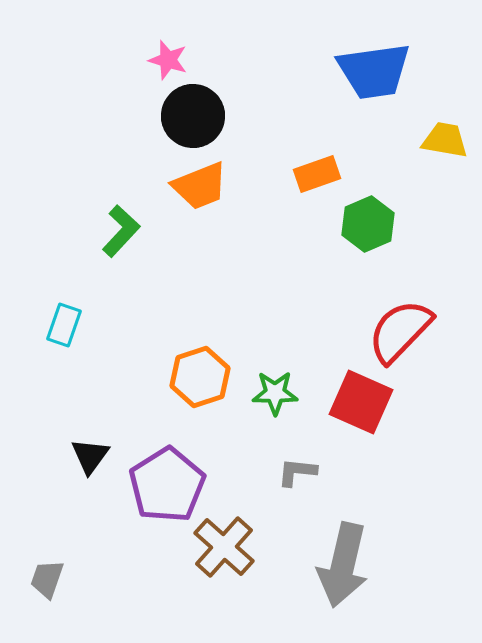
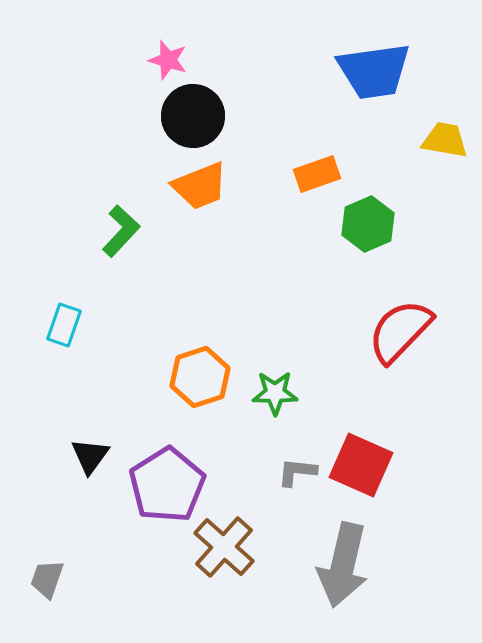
red square: moved 63 px down
